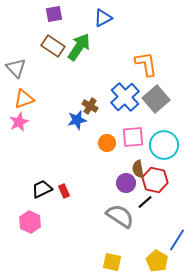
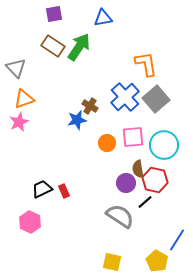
blue triangle: rotated 18 degrees clockwise
